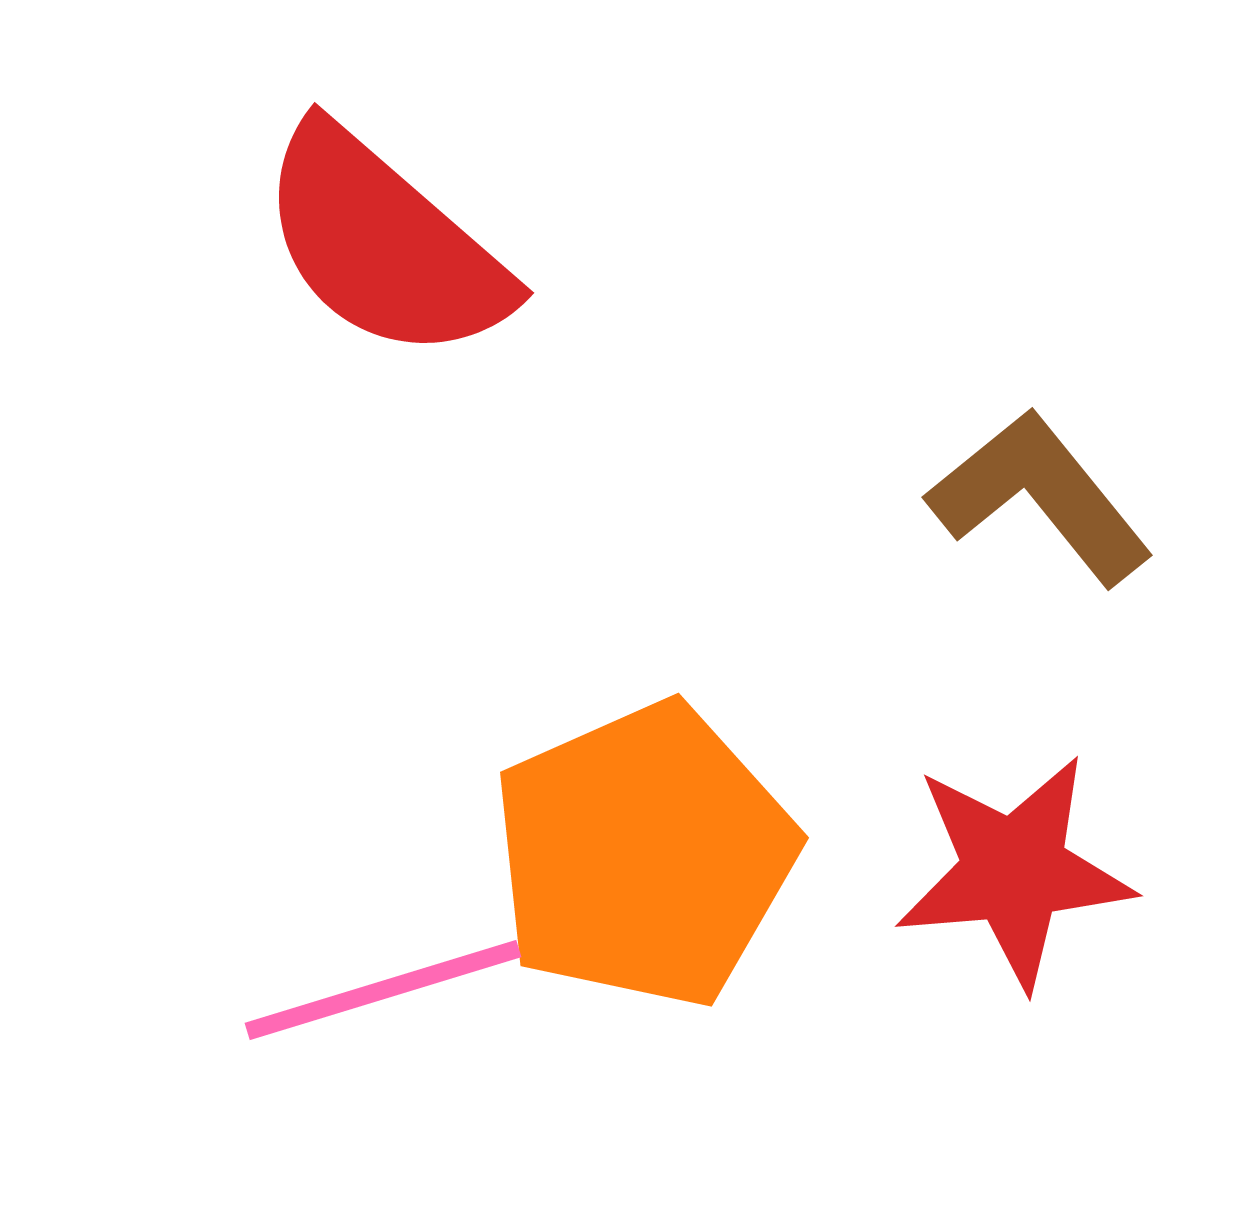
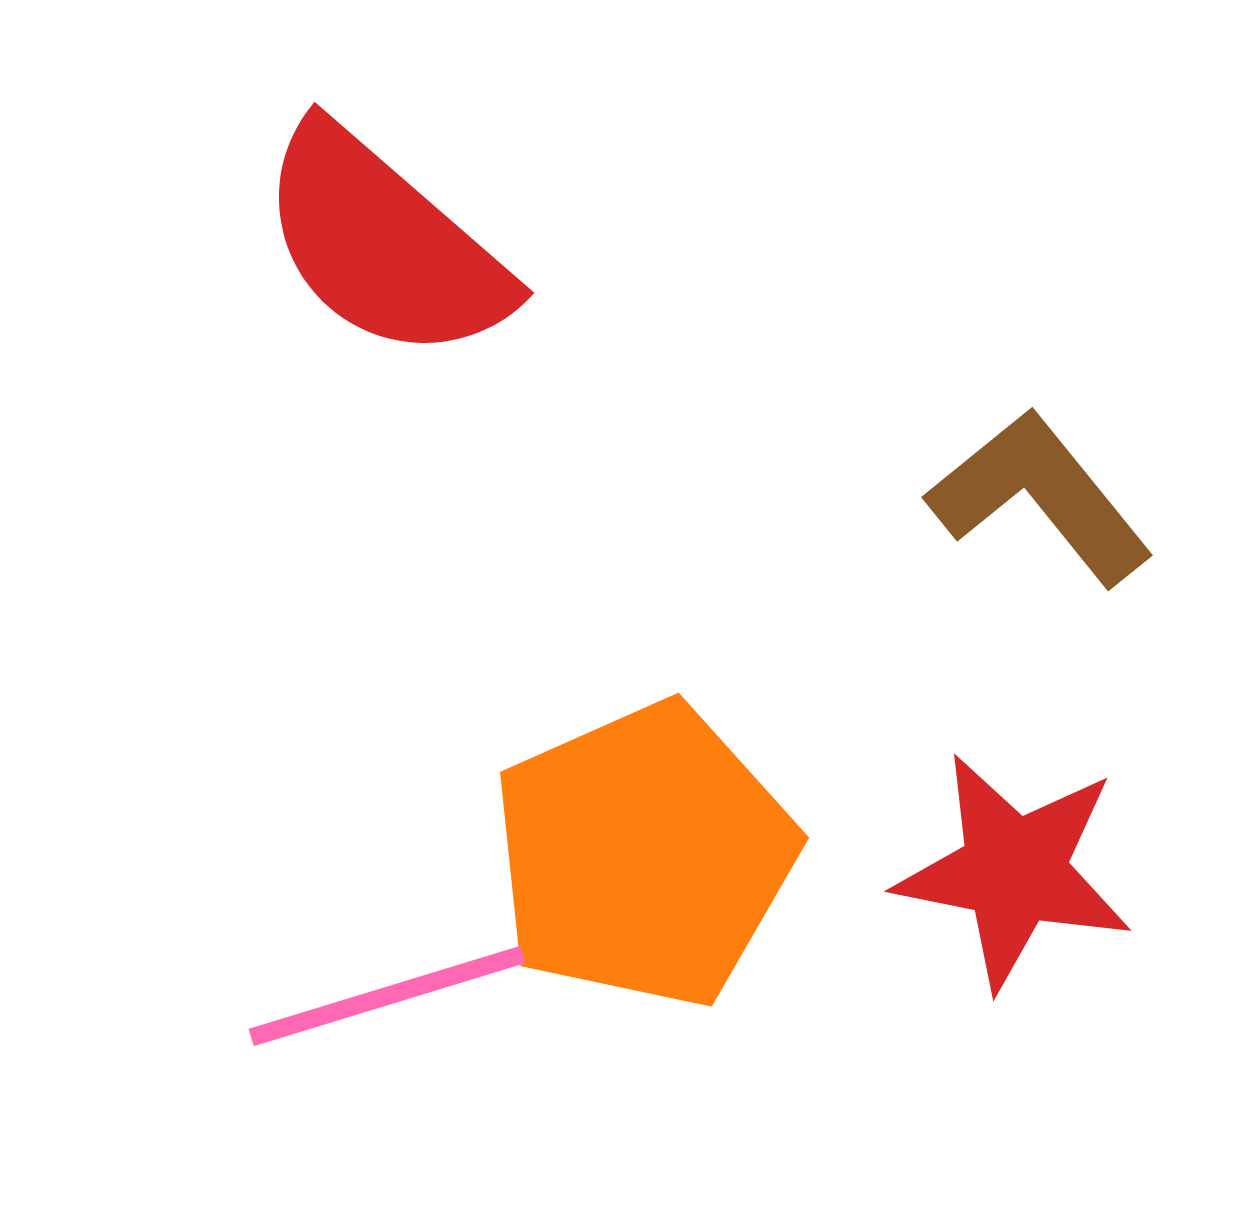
red star: rotated 16 degrees clockwise
pink line: moved 4 px right, 6 px down
